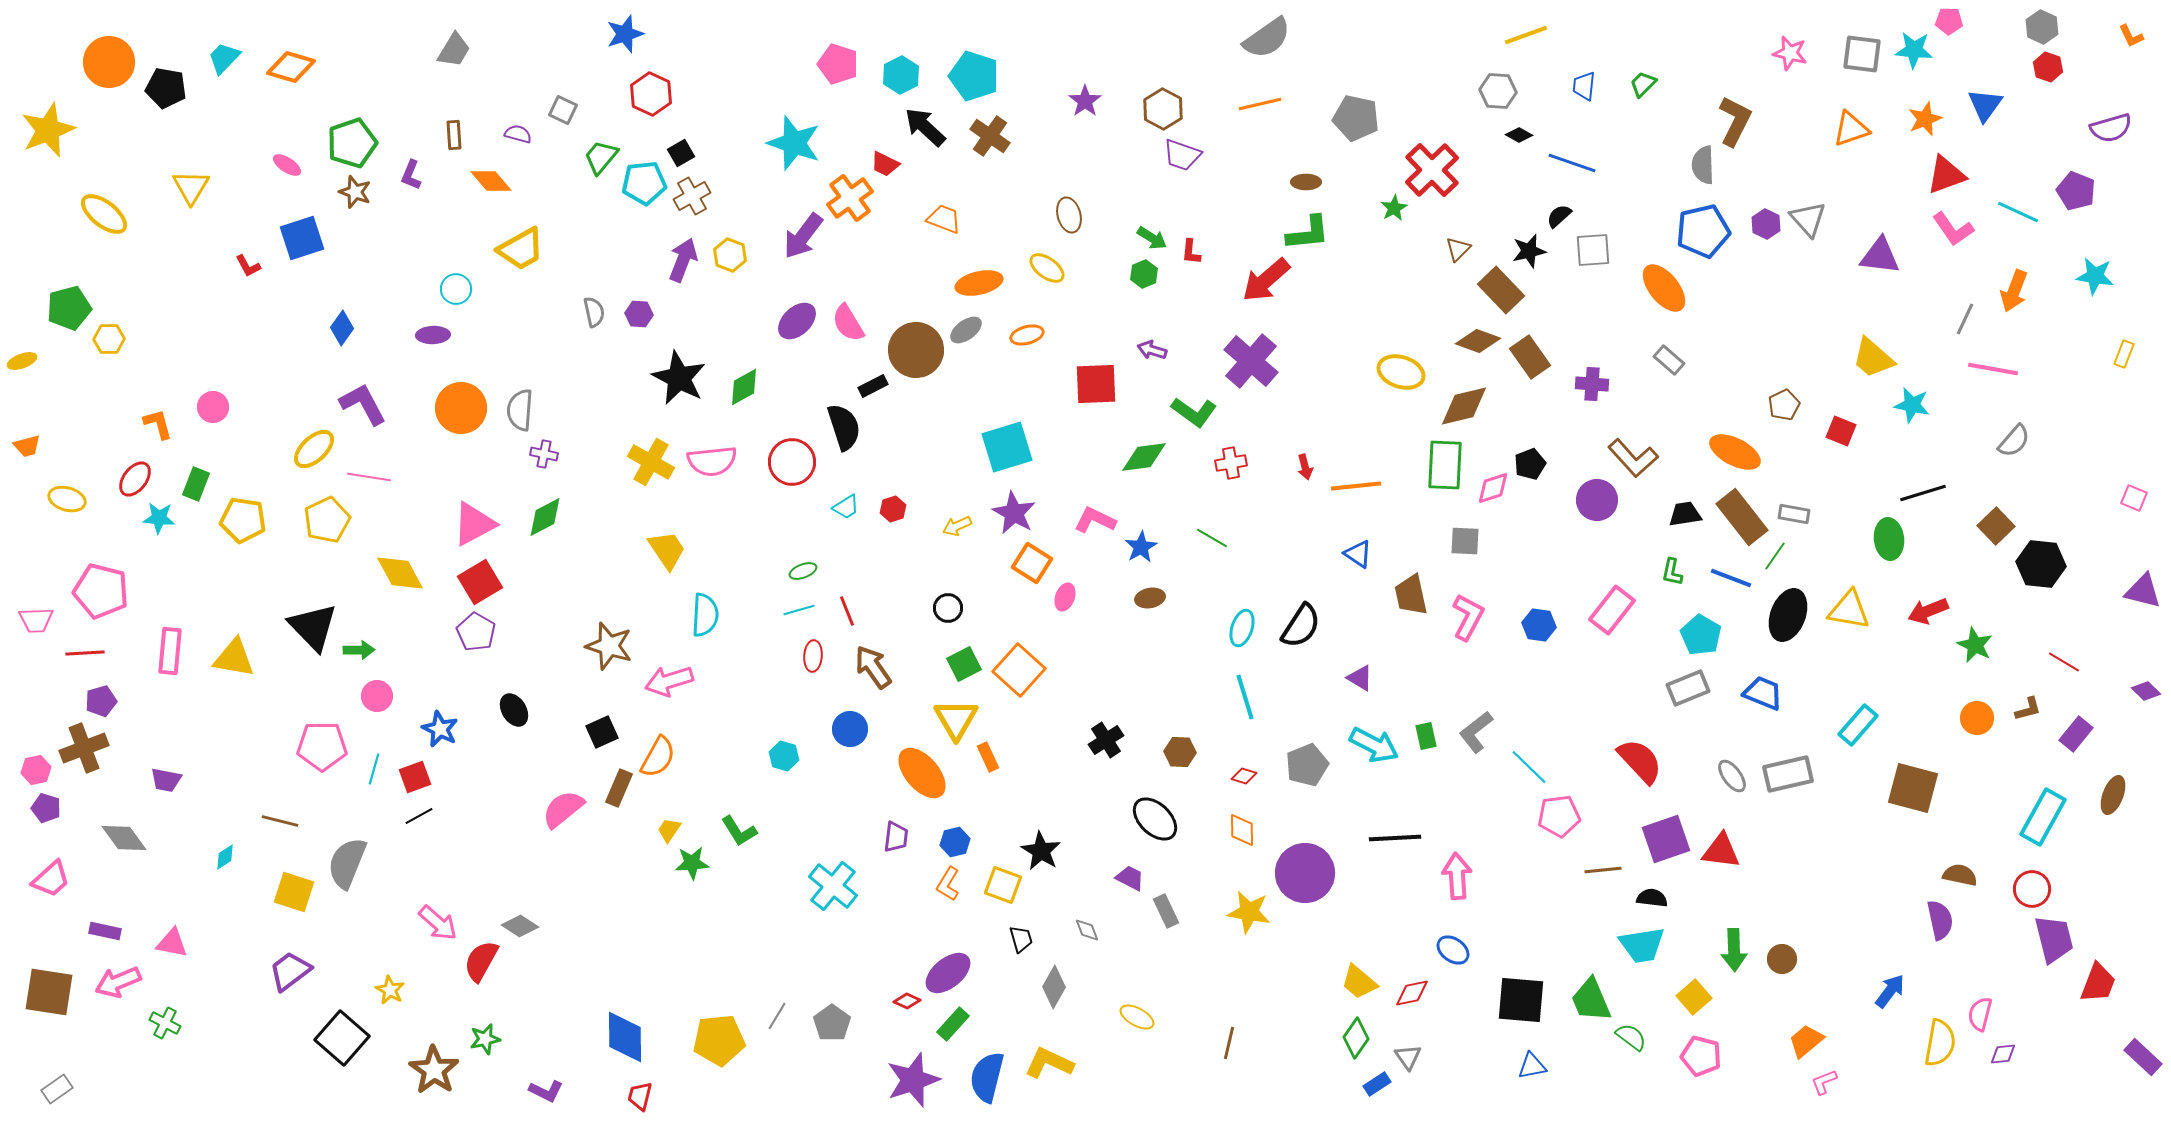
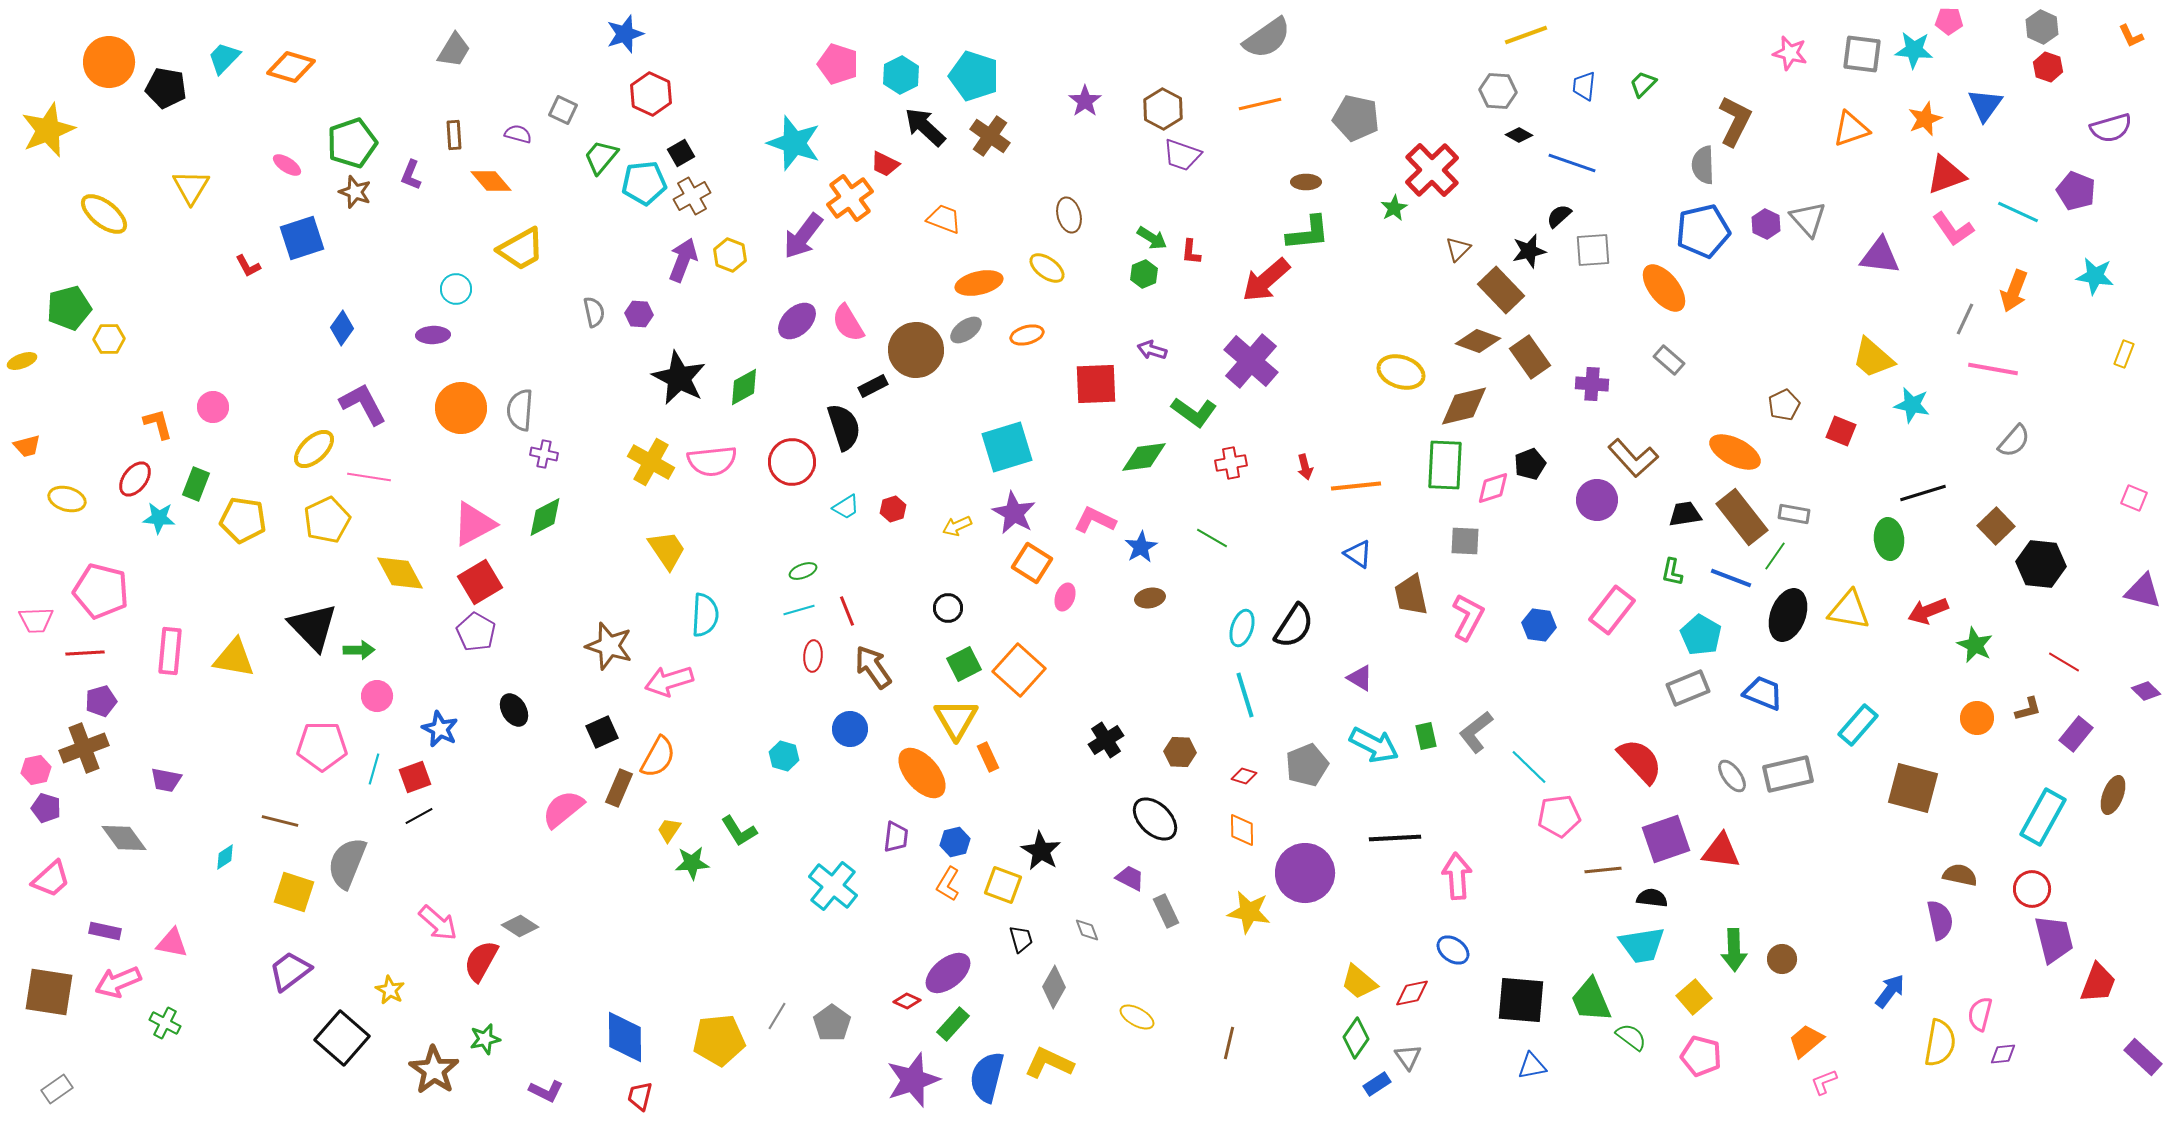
black semicircle at (1301, 626): moved 7 px left
cyan line at (1245, 697): moved 2 px up
